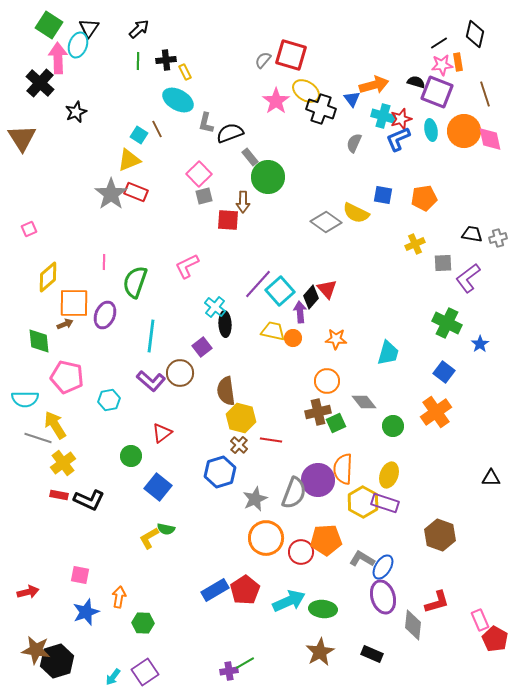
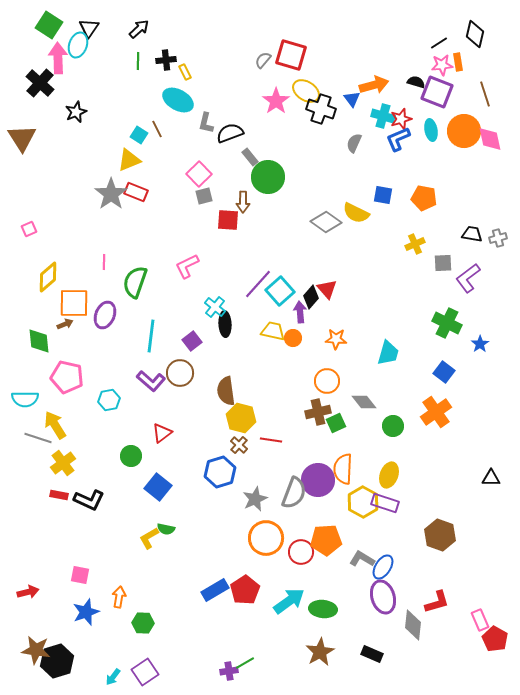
orange pentagon at (424, 198): rotated 20 degrees clockwise
purple square at (202, 347): moved 10 px left, 6 px up
cyan arrow at (289, 601): rotated 12 degrees counterclockwise
